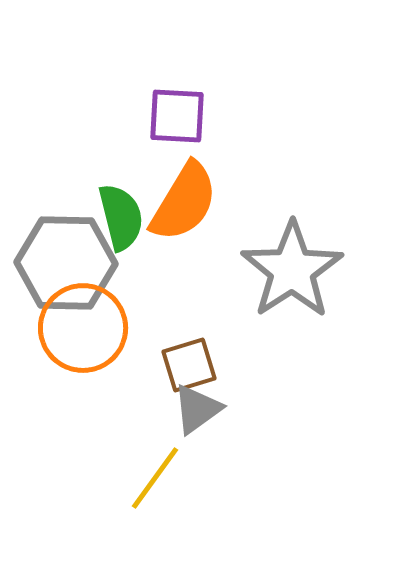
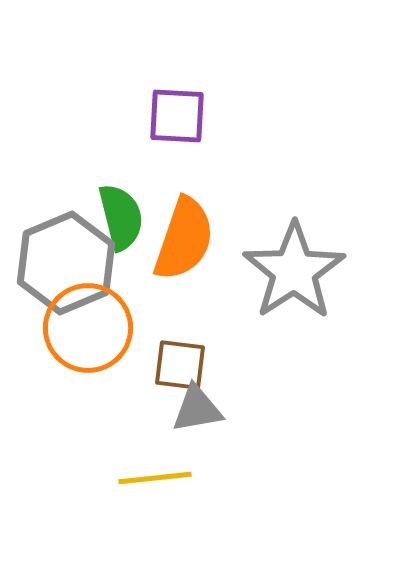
orange semicircle: moved 37 px down; rotated 12 degrees counterclockwise
gray hexagon: rotated 24 degrees counterclockwise
gray star: moved 2 px right, 1 px down
orange circle: moved 5 px right
brown square: moved 9 px left; rotated 24 degrees clockwise
gray triangle: rotated 26 degrees clockwise
yellow line: rotated 48 degrees clockwise
